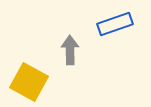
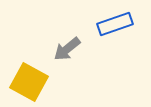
gray arrow: moved 3 px left, 1 px up; rotated 128 degrees counterclockwise
